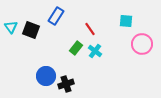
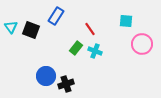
cyan cross: rotated 16 degrees counterclockwise
